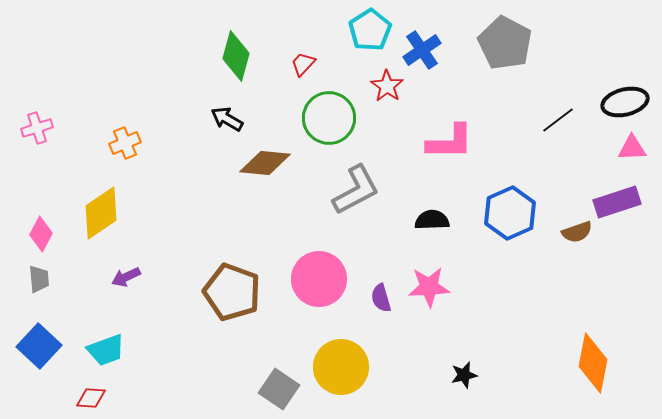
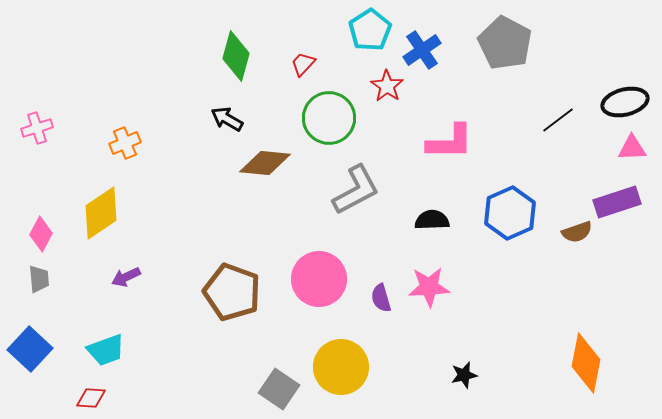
blue square: moved 9 px left, 3 px down
orange diamond: moved 7 px left
